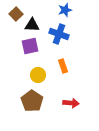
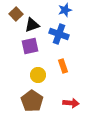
black triangle: rotated 21 degrees counterclockwise
